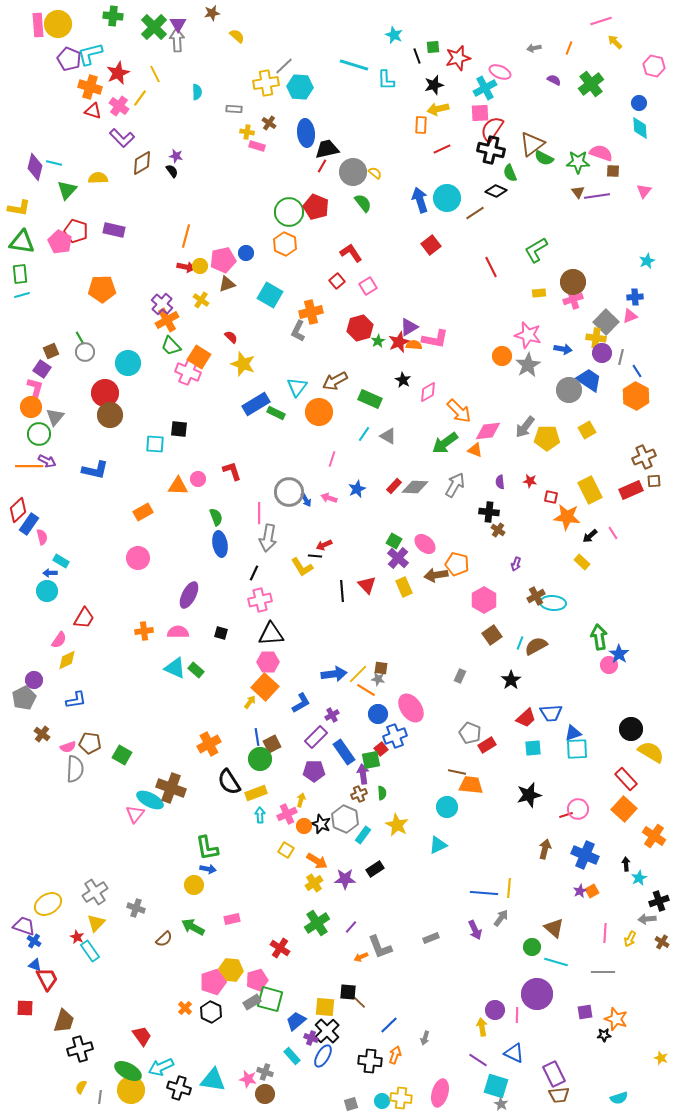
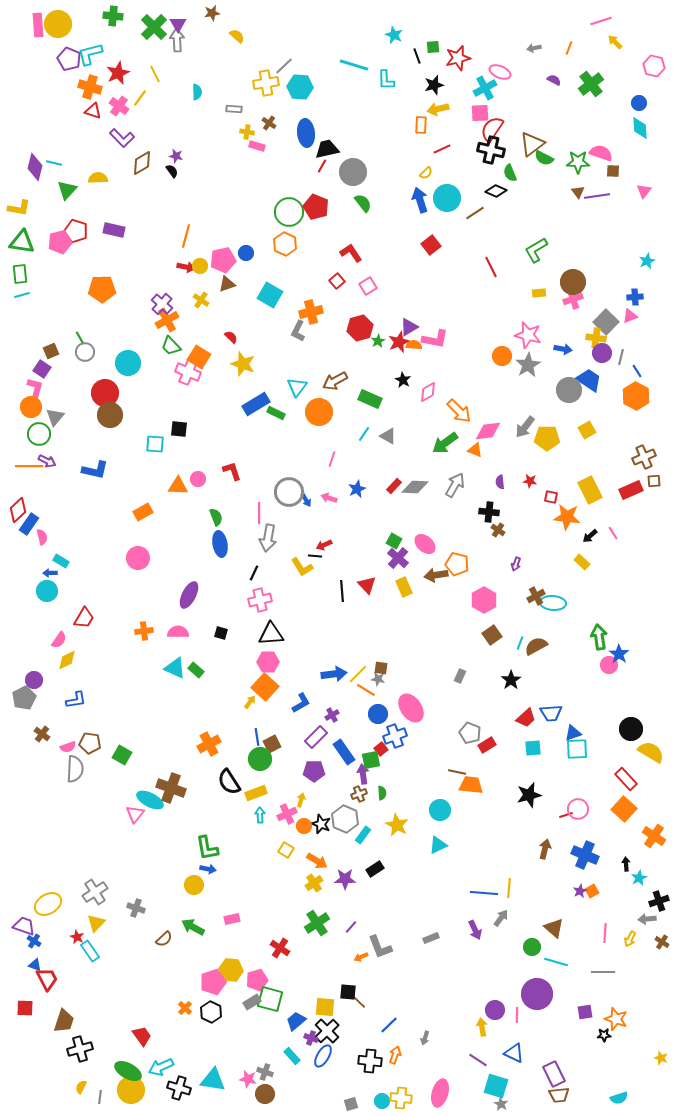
yellow semicircle at (375, 173): moved 51 px right; rotated 96 degrees clockwise
pink pentagon at (60, 242): rotated 30 degrees clockwise
cyan circle at (447, 807): moved 7 px left, 3 px down
